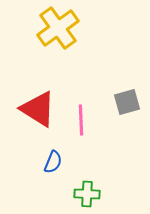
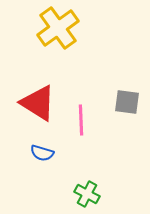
gray square: rotated 24 degrees clockwise
red triangle: moved 6 px up
blue semicircle: moved 11 px left, 9 px up; rotated 85 degrees clockwise
green cross: rotated 25 degrees clockwise
